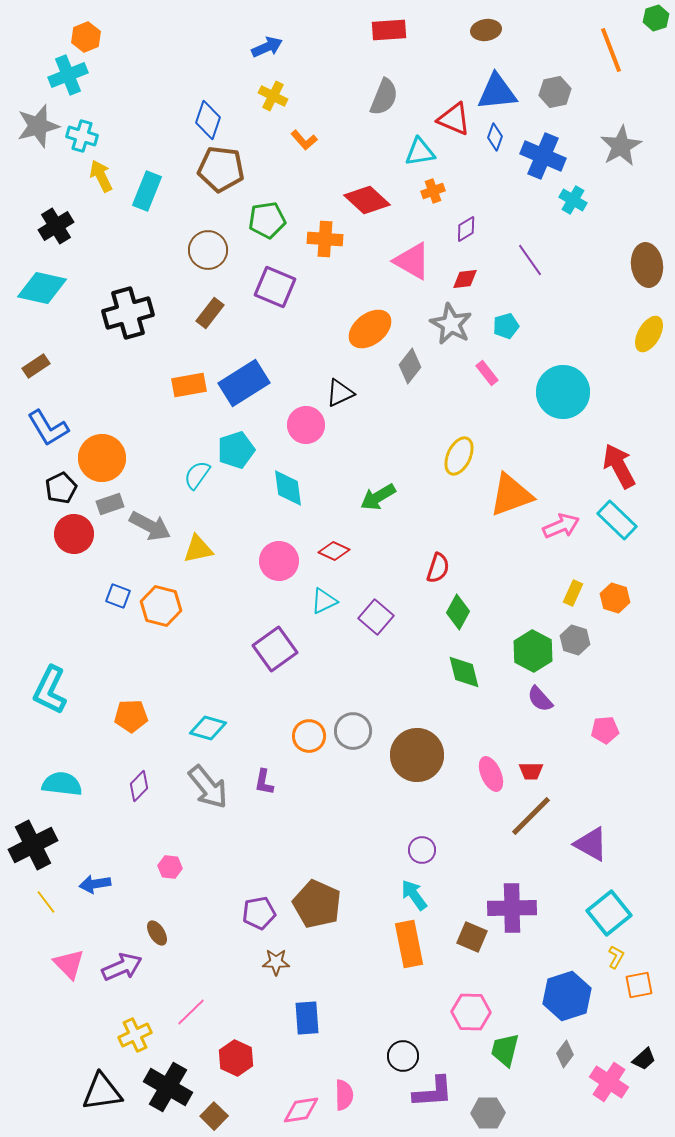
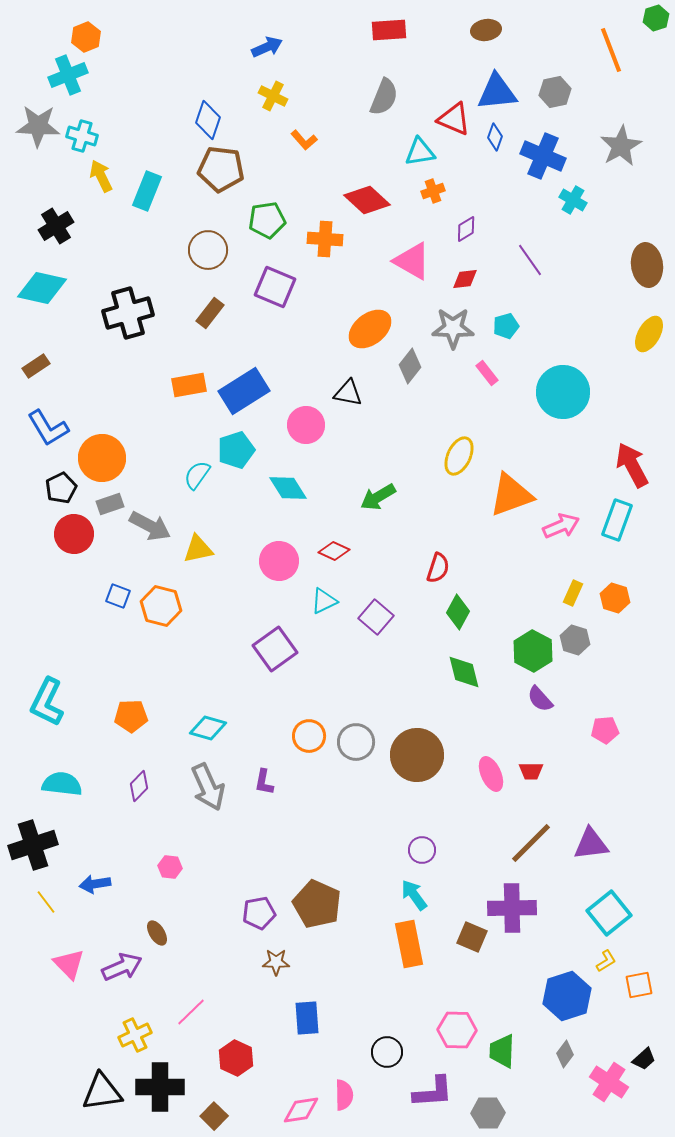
gray star at (38, 126): rotated 18 degrees clockwise
gray star at (451, 324): moved 2 px right, 4 px down; rotated 27 degrees counterclockwise
blue rectangle at (244, 383): moved 8 px down
black triangle at (340, 393): moved 8 px right; rotated 36 degrees clockwise
red arrow at (619, 466): moved 13 px right, 1 px up
cyan diamond at (288, 488): rotated 24 degrees counterclockwise
cyan rectangle at (617, 520): rotated 66 degrees clockwise
cyan L-shape at (50, 690): moved 3 px left, 12 px down
gray circle at (353, 731): moved 3 px right, 11 px down
gray arrow at (208, 787): rotated 15 degrees clockwise
brown line at (531, 816): moved 27 px down
purple triangle at (591, 844): rotated 36 degrees counterclockwise
black cross at (33, 845): rotated 9 degrees clockwise
yellow L-shape at (616, 957): moved 10 px left, 4 px down; rotated 30 degrees clockwise
pink hexagon at (471, 1012): moved 14 px left, 18 px down
green trapezoid at (505, 1050): moved 3 px left, 1 px down; rotated 12 degrees counterclockwise
black circle at (403, 1056): moved 16 px left, 4 px up
black cross at (168, 1087): moved 8 px left; rotated 30 degrees counterclockwise
